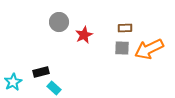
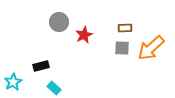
orange arrow: moved 2 px right, 1 px up; rotated 16 degrees counterclockwise
black rectangle: moved 6 px up
